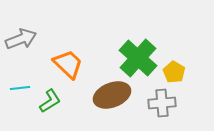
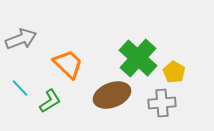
cyan line: rotated 54 degrees clockwise
